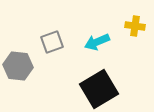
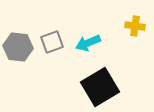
cyan arrow: moved 9 px left, 1 px down
gray hexagon: moved 19 px up
black square: moved 1 px right, 2 px up
